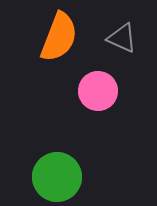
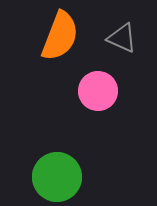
orange semicircle: moved 1 px right, 1 px up
